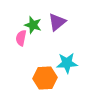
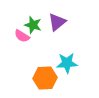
pink semicircle: moved 1 px right, 2 px up; rotated 70 degrees counterclockwise
